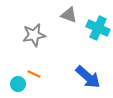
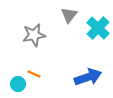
gray triangle: rotated 48 degrees clockwise
cyan cross: rotated 20 degrees clockwise
blue arrow: rotated 60 degrees counterclockwise
